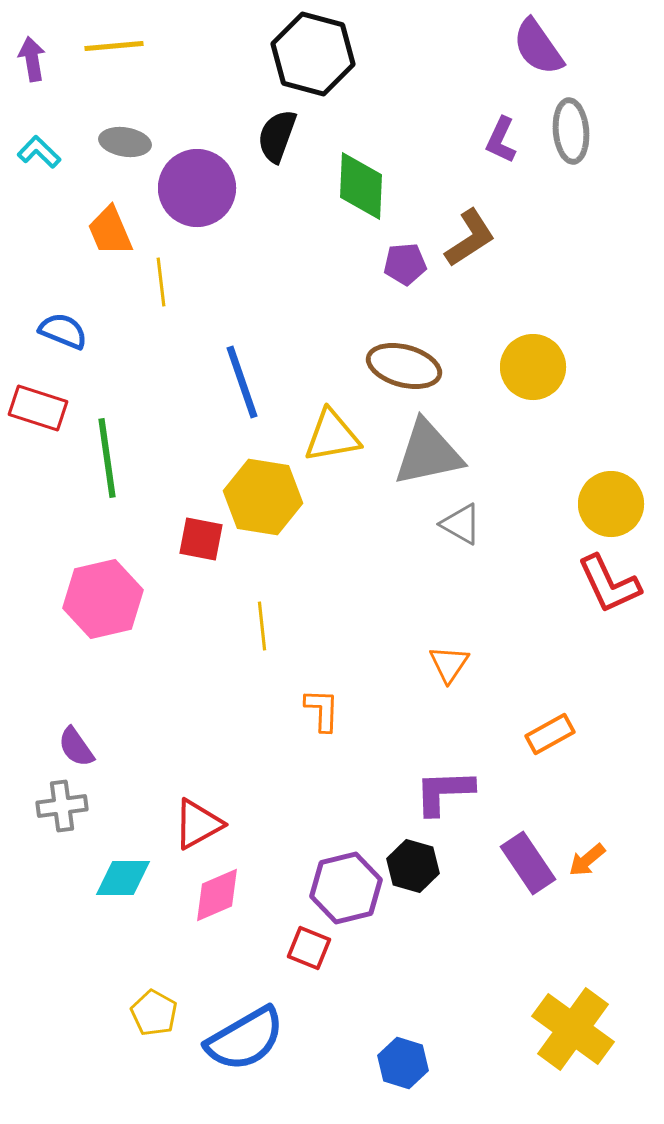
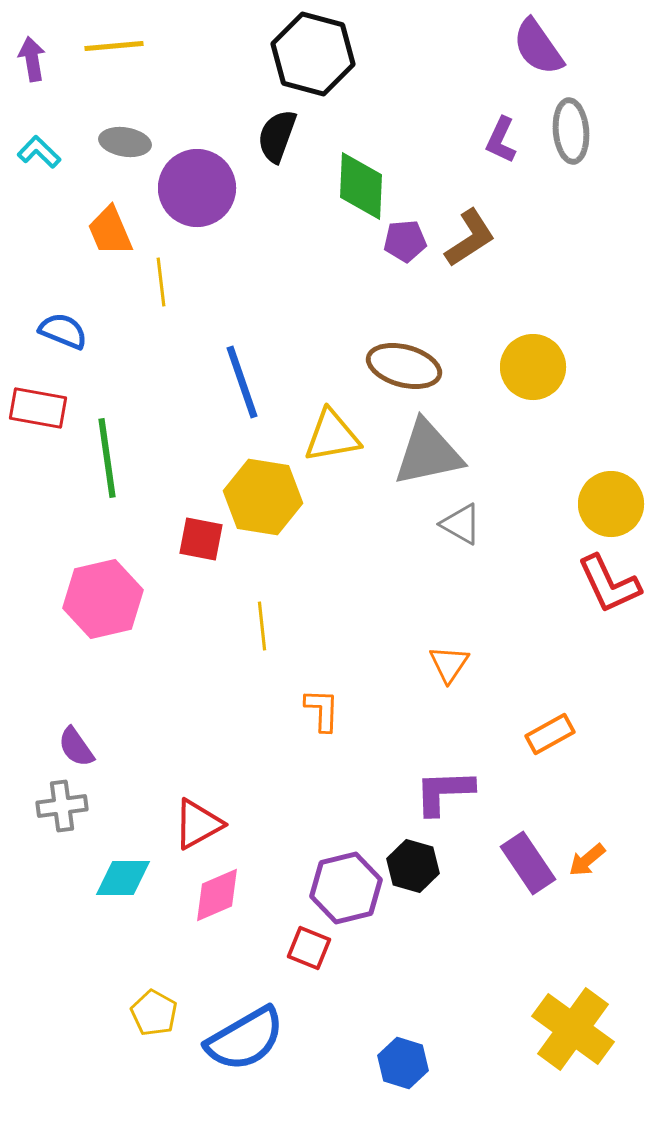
purple pentagon at (405, 264): moved 23 px up
red rectangle at (38, 408): rotated 8 degrees counterclockwise
